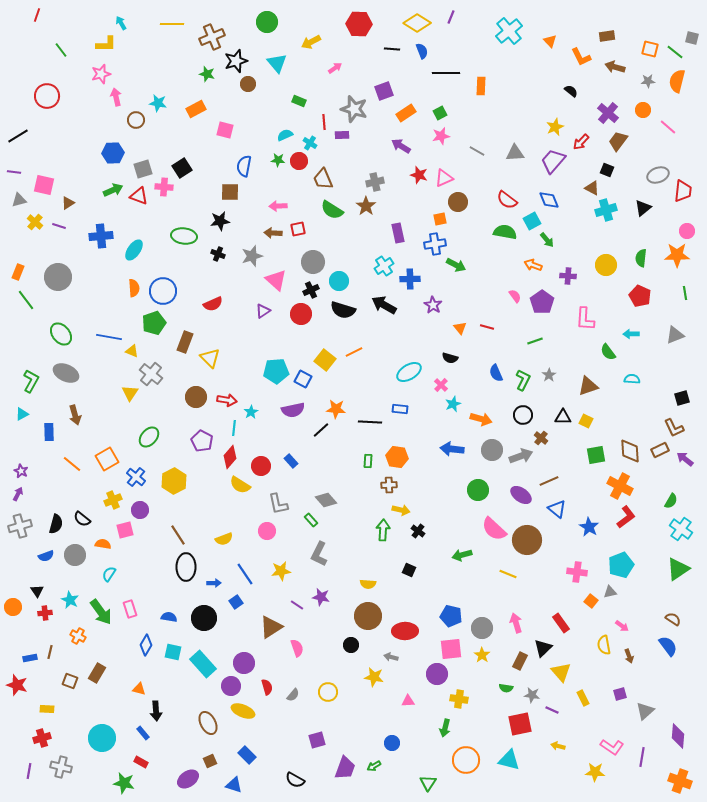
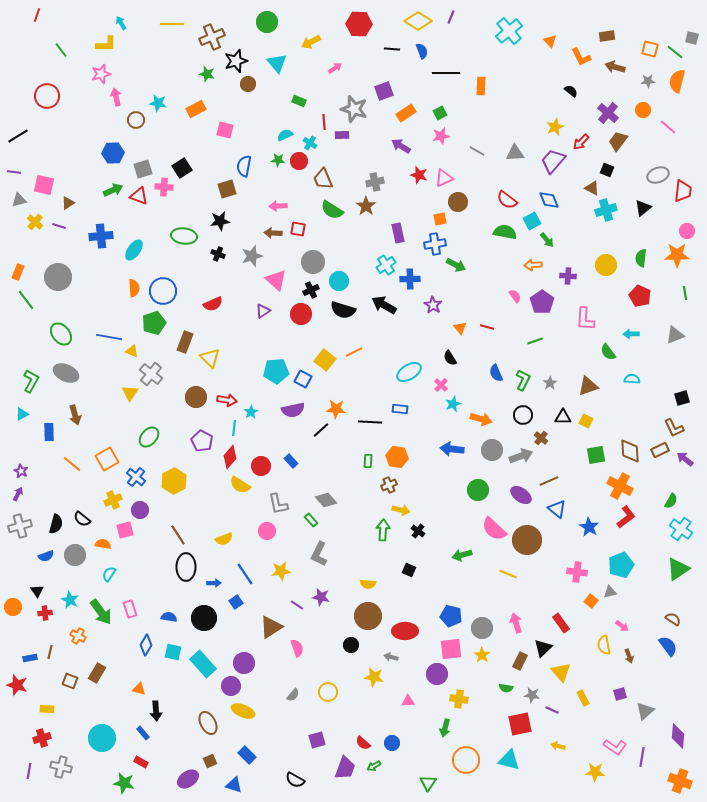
yellow diamond at (417, 23): moved 1 px right, 2 px up
brown square at (230, 192): moved 3 px left, 3 px up; rotated 18 degrees counterclockwise
red square at (298, 229): rotated 21 degrees clockwise
orange arrow at (533, 265): rotated 24 degrees counterclockwise
cyan cross at (384, 266): moved 2 px right, 1 px up
black semicircle at (450, 358): rotated 42 degrees clockwise
gray star at (549, 375): moved 1 px right, 8 px down
brown cross at (389, 485): rotated 21 degrees counterclockwise
red semicircle at (267, 687): moved 96 px right, 56 px down; rotated 147 degrees clockwise
pink L-shape at (612, 747): moved 3 px right
